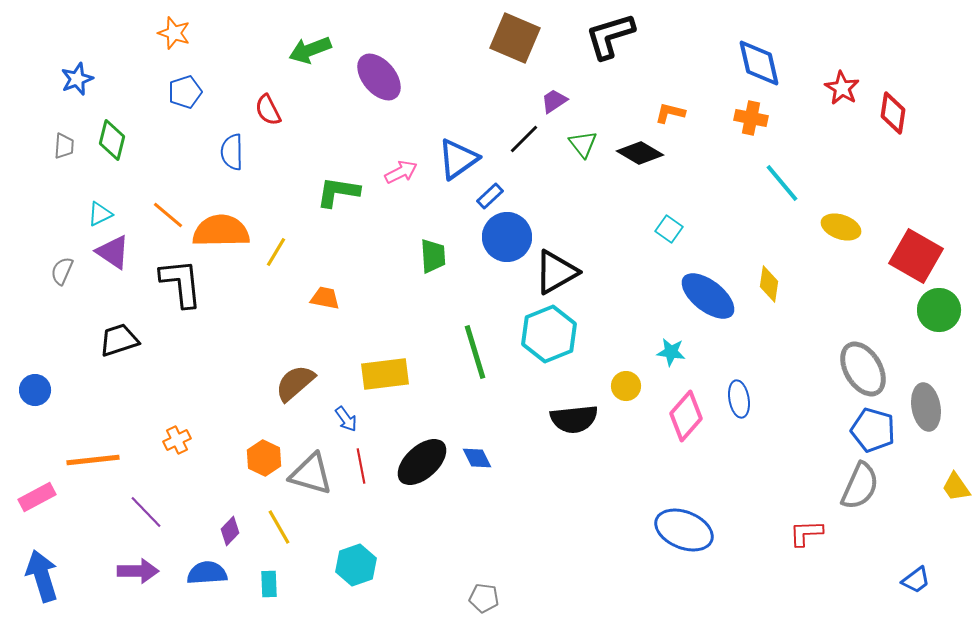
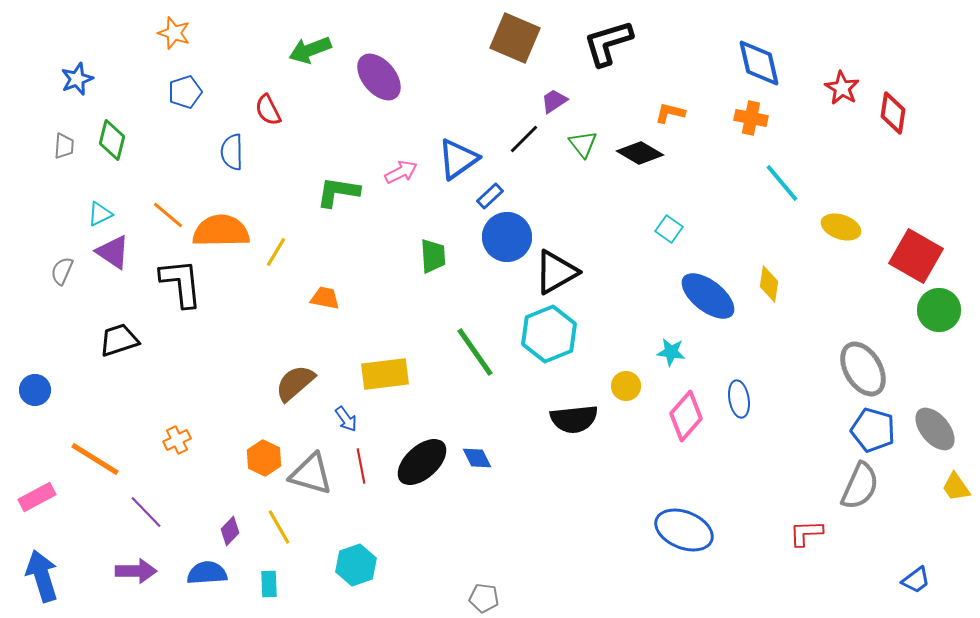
black L-shape at (610, 36): moved 2 px left, 7 px down
green line at (475, 352): rotated 18 degrees counterclockwise
gray ellipse at (926, 407): moved 9 px right, 22 px down; rotated 30 degrees counterclockwise
orange line at (93, 460): moved 2 px right, 1 px up; rotated 38 degrees clockwise
purple arrow at (138, 571): moved 2 px left
